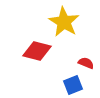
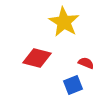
red diamond: moved 7 px down
